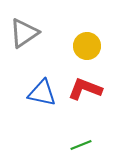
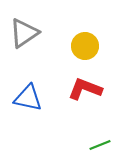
yellow circle: moved 2 px left
blue triangle: moved 14 px left, 5 px down
green line: moved 19 px right
